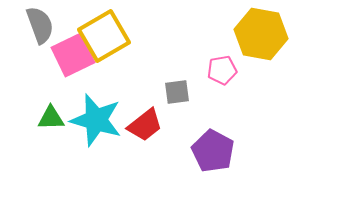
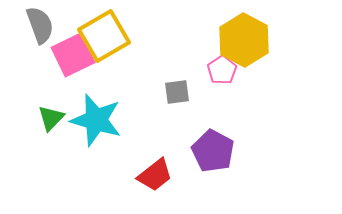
yellow hexagon: moved 17 px left, 6 px down; rotated 18 degrees clockwise
pink pentagon: rotated 24 degrees counterclockwise
green triangle: rotated 44 degrees counterclockwise
red trapezoid: moved 10 px right, 50 px down
